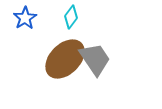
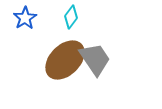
brown ellipse: moved 1 px down
